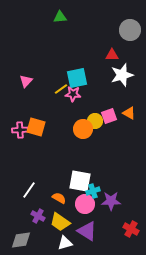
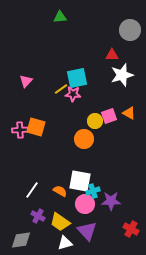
orange circle: moved 1 px right, 10 px down
white line: moved 3 px right
orange semicircle: moved 1 px right, 7 px up
purple triangle: rotated 15 degrees clockwise
